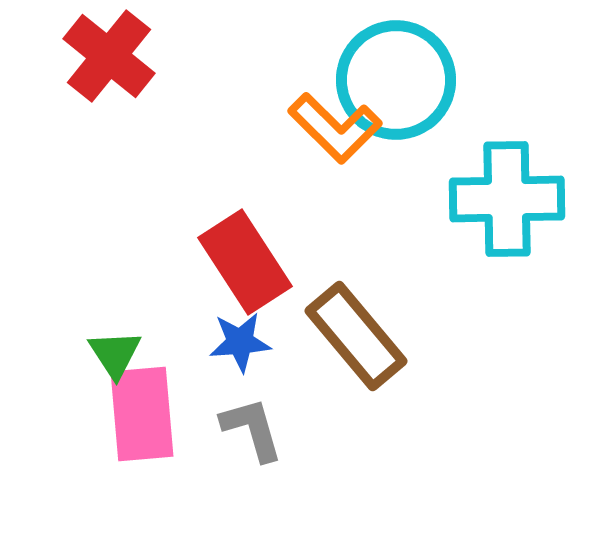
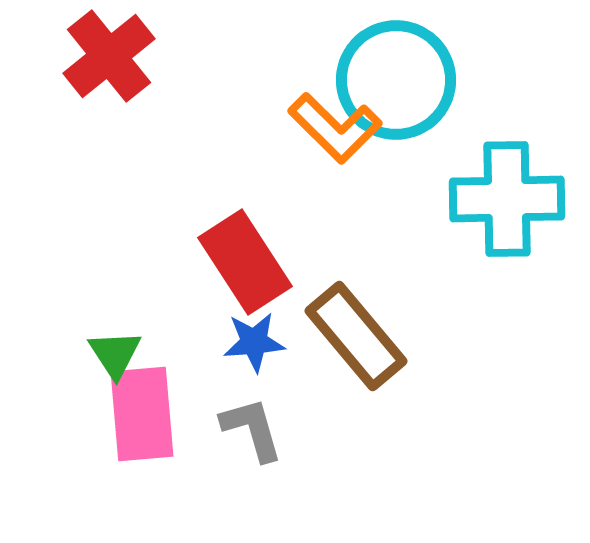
red cross: rotated 12 degrees clockwise
blue star: moved 14 px right
